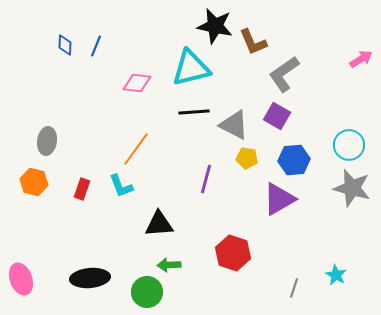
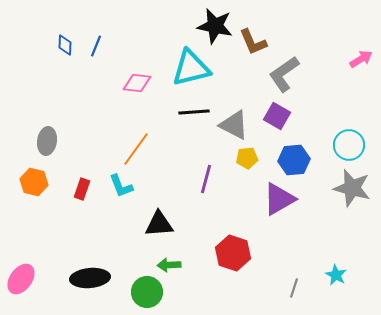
yellow pentagon: rotated 15 degrees counterclockwise
pink ellipse: rotated 56 degrees clockwise
